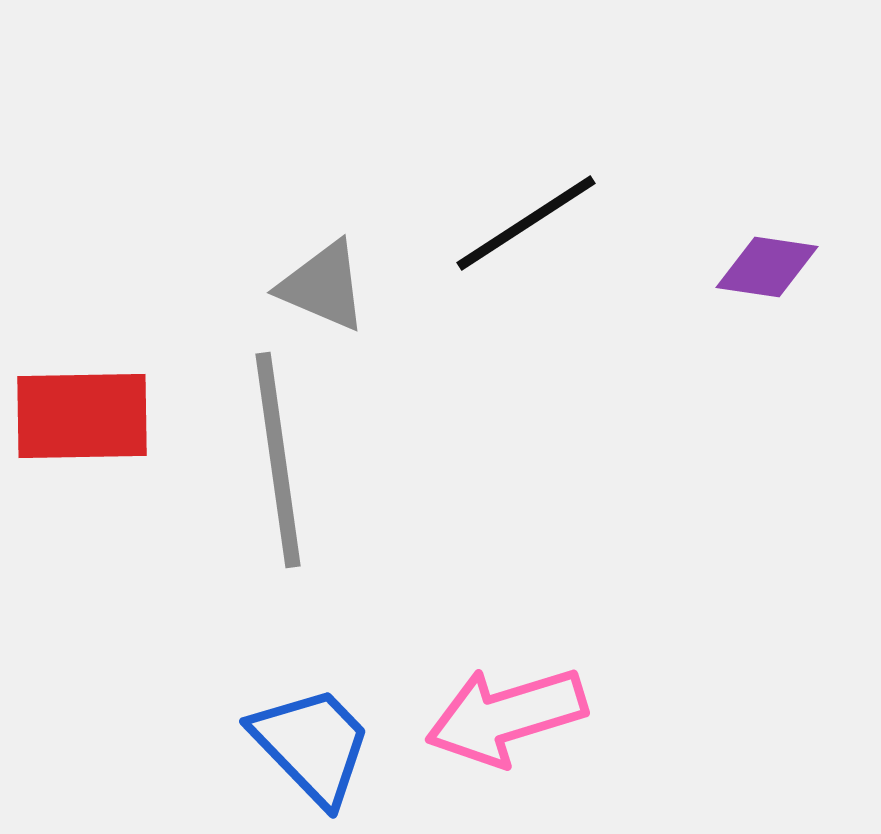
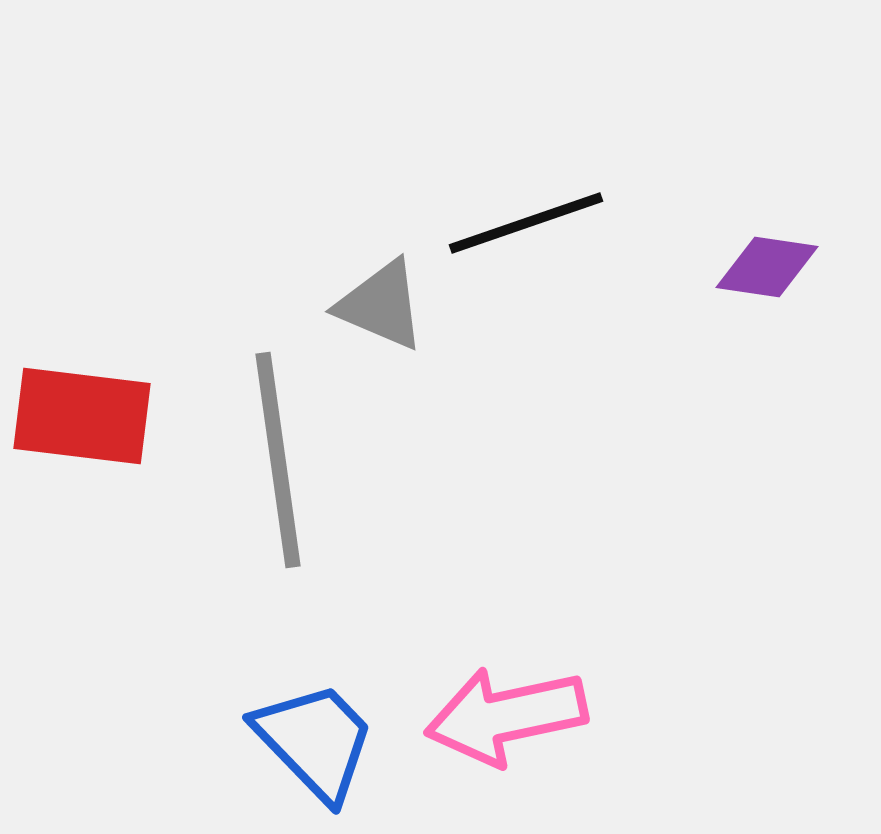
black line: rotated 14 degrees clockwise
gray triangle: moved 58 px right, 19 px down
red rectangle: rotated 8 degrees clockwise
pink arrow: rotated 5 degrees clockwise
blue trapezoid: moved 3 px right, 4 px up
